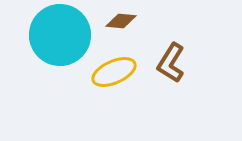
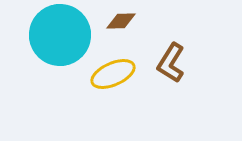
brown diamond: rotated 8 degrees counterclockwise
yellow ellipse: moved 1 px left, 2 px down
